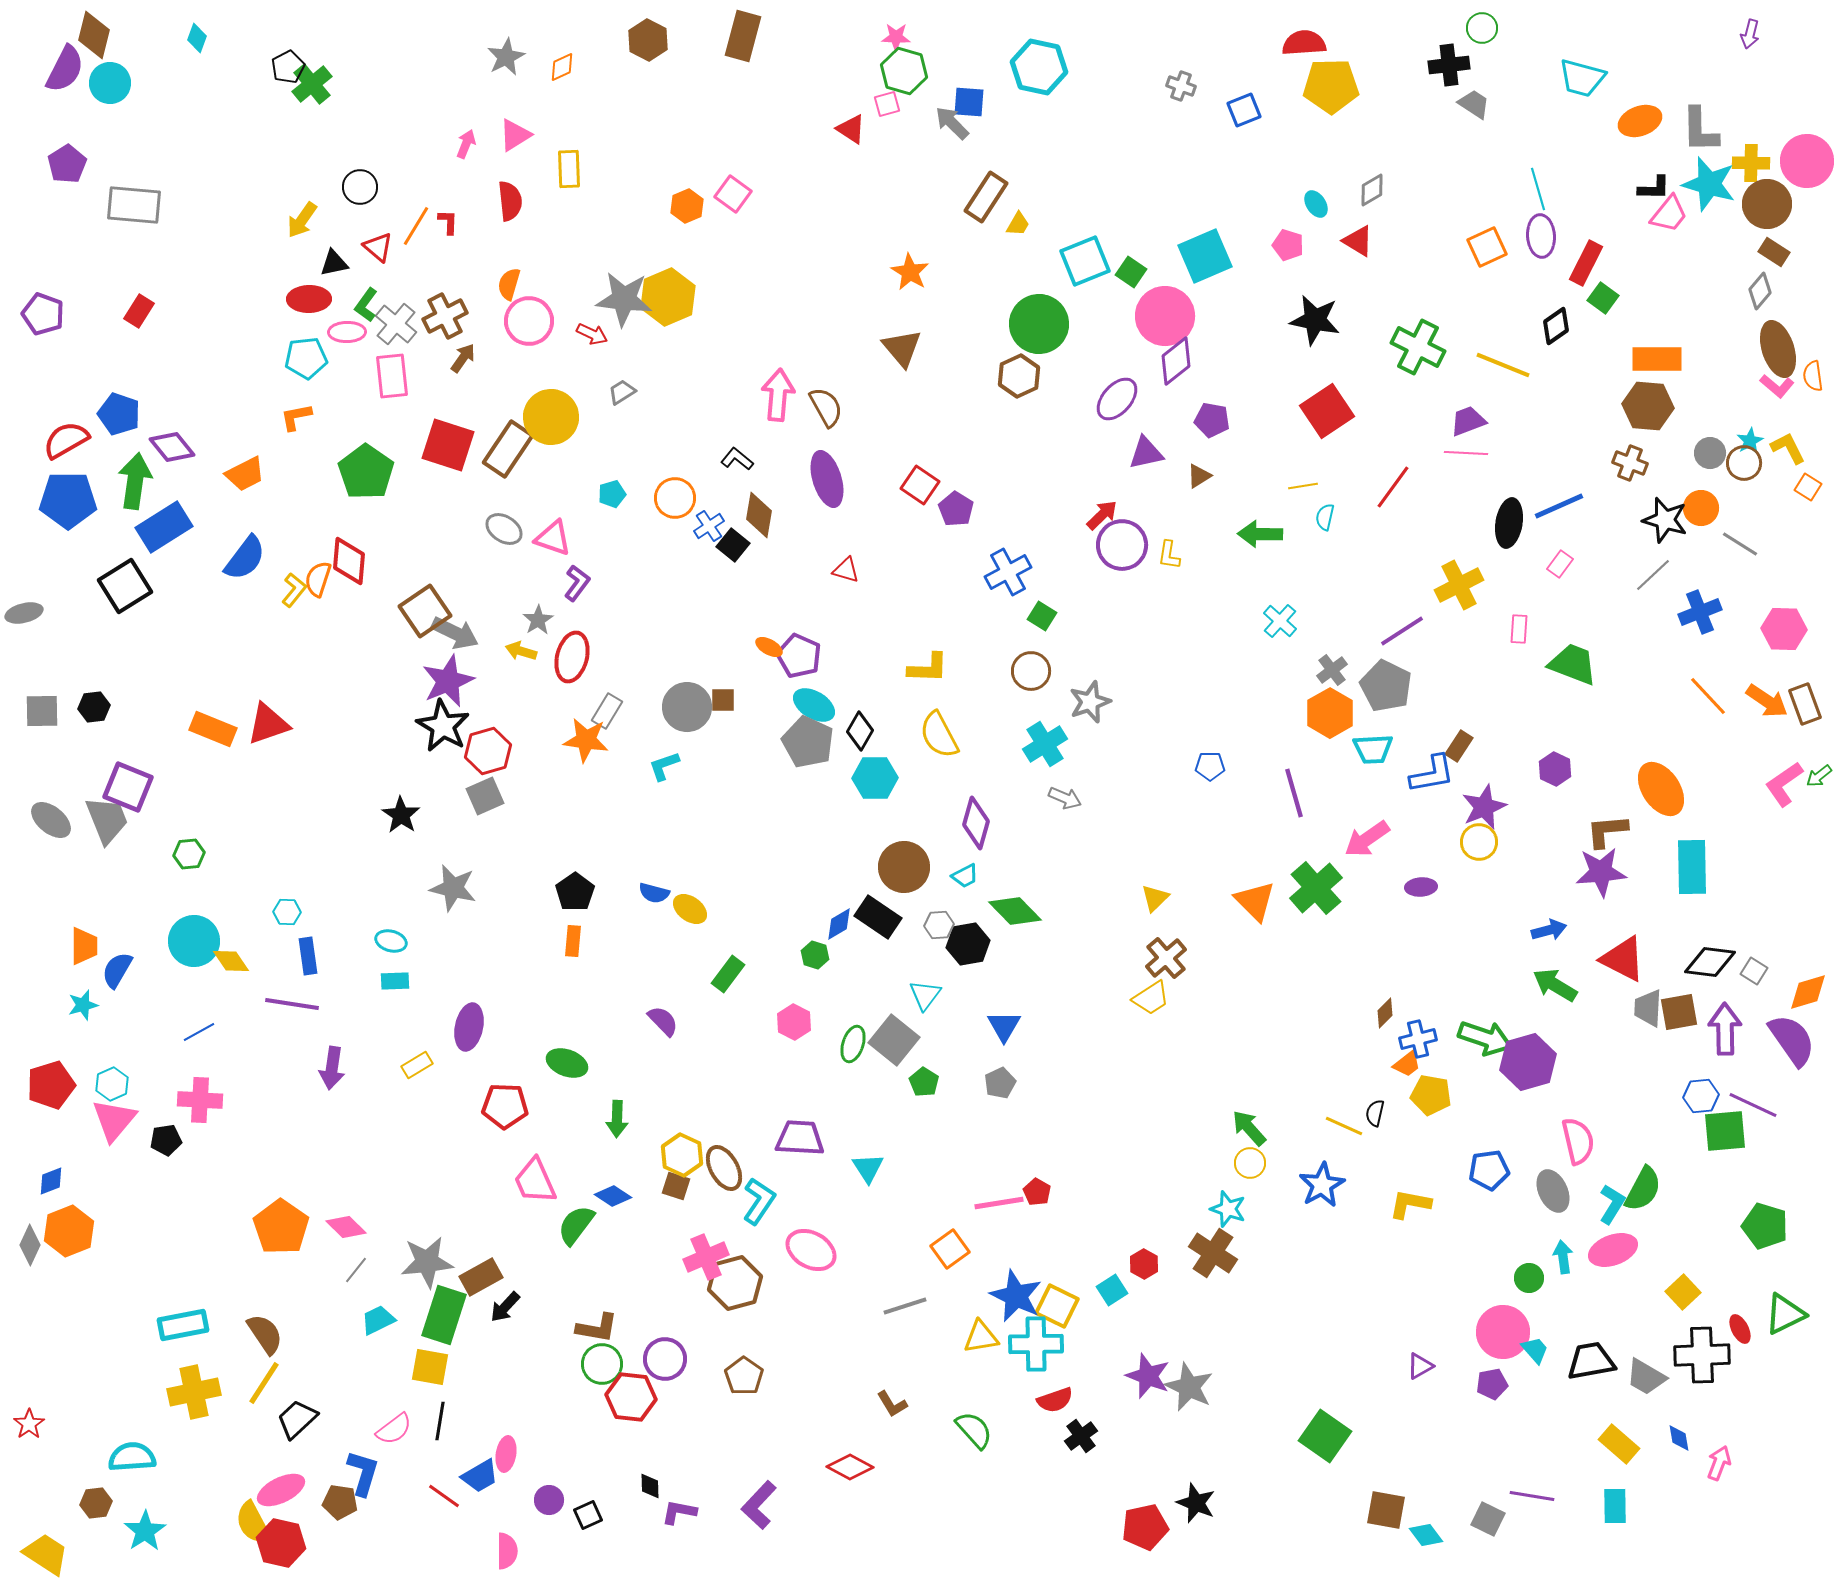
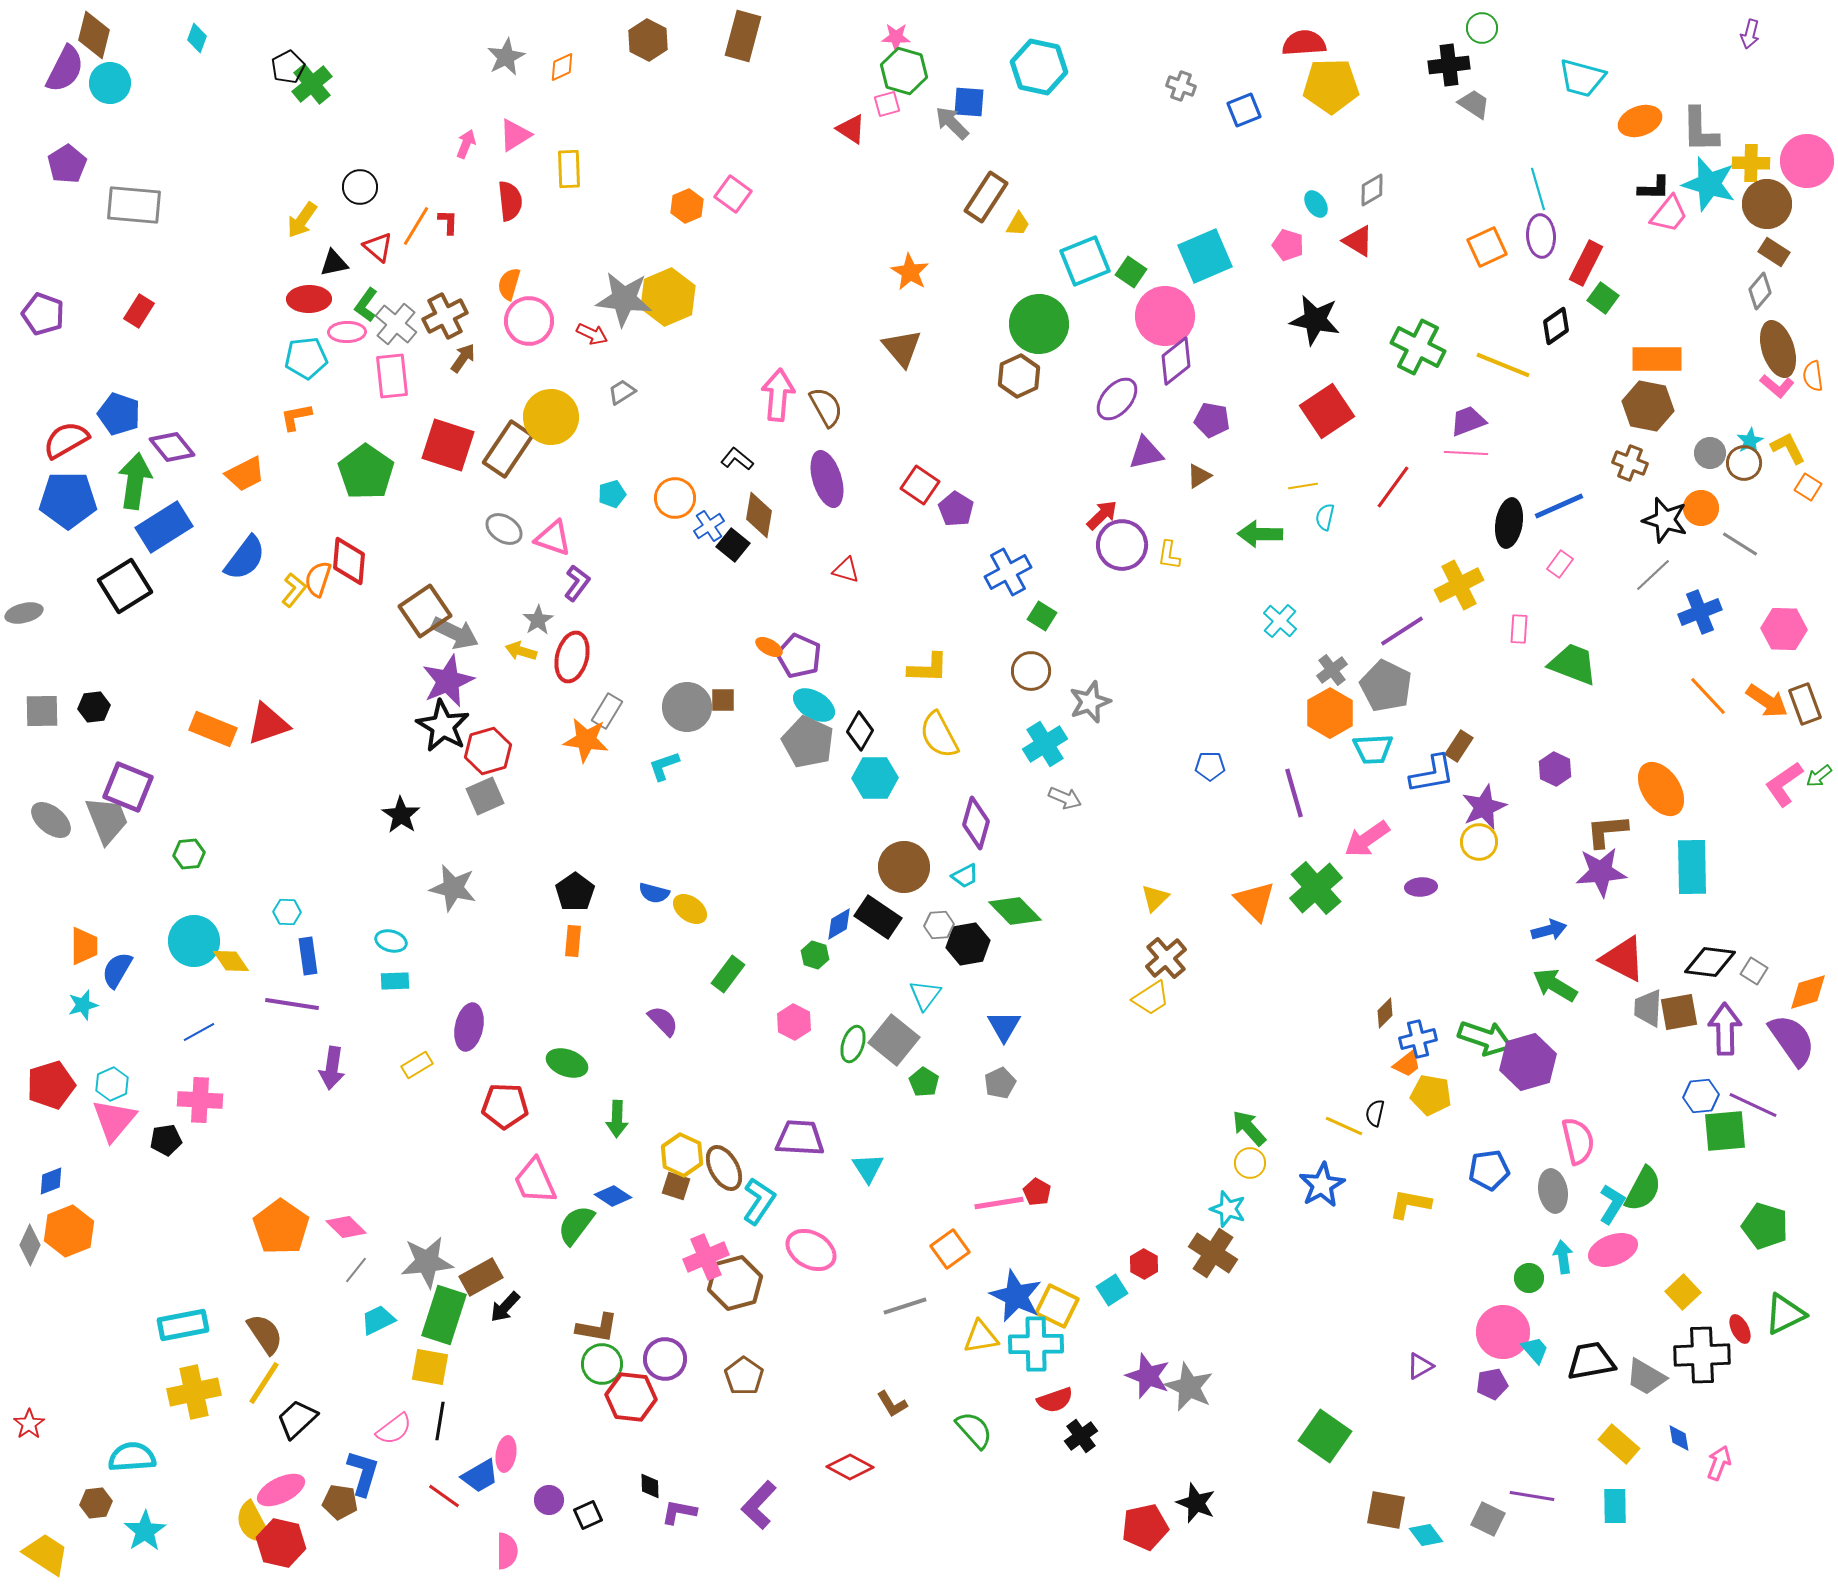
brown hexagon at (1648, 406): rotated 6 degrees clockwise
gray ellipse at (1553, 1191): rotated 15 degrees clockwise
